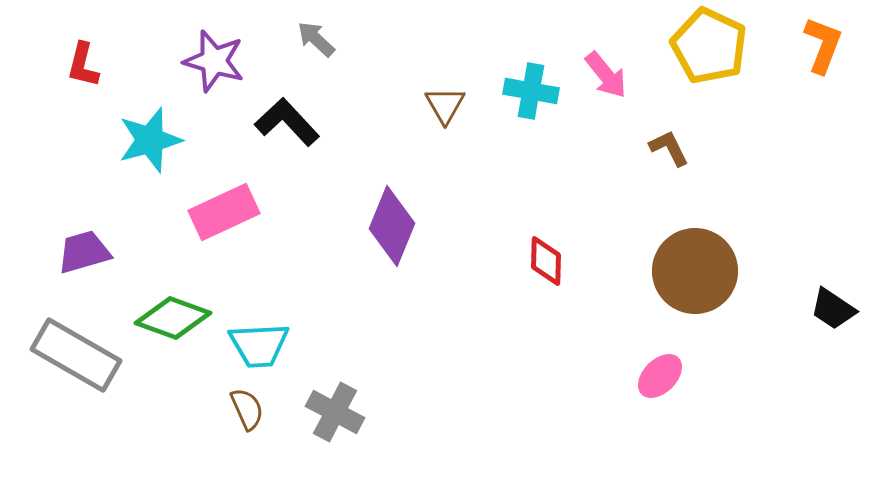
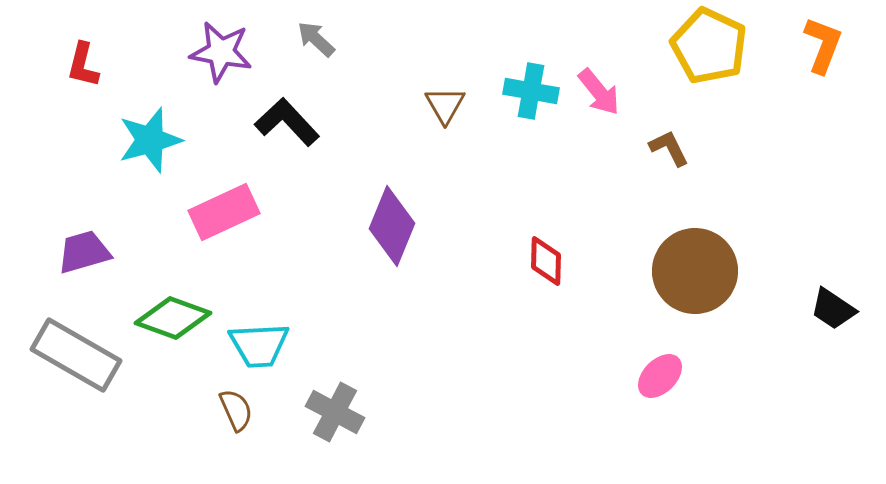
purple star: moved 7 px right, 9 px up; rotated 6 degrees counterclockwise
pink arrow: moved 7 px left, 17 px down
brown semicircle: moved 11 px left, 1 px down
